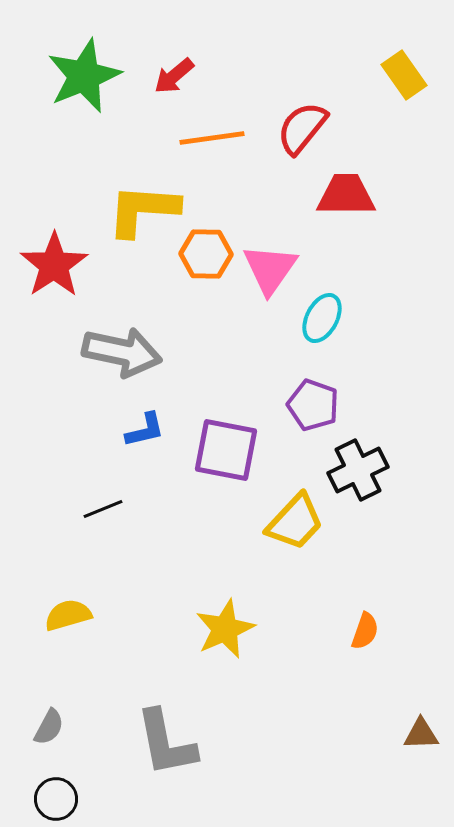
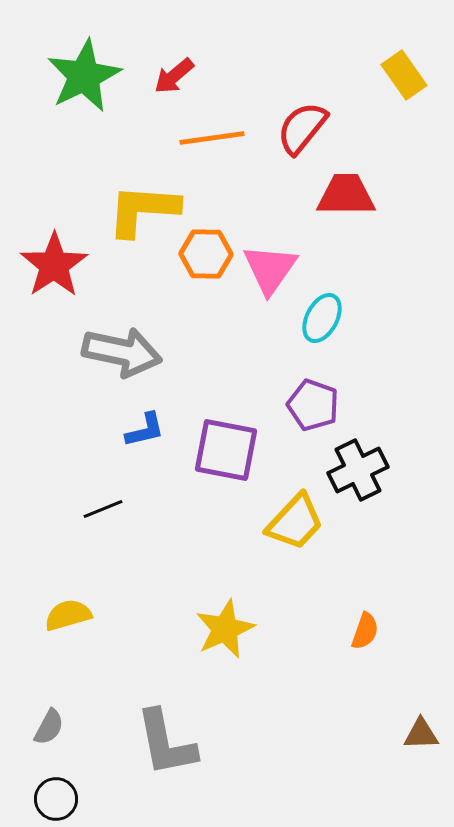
green star: rotated 4 degrees counterclockwise
